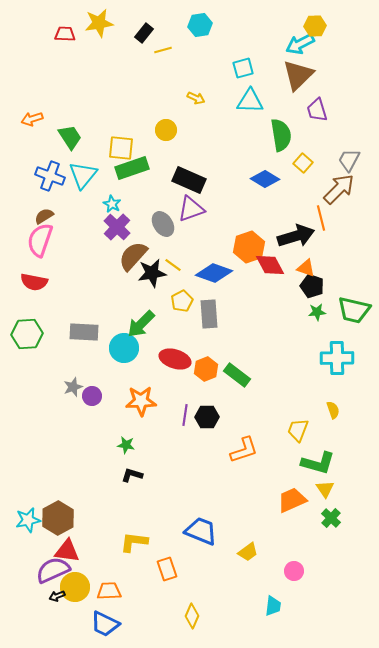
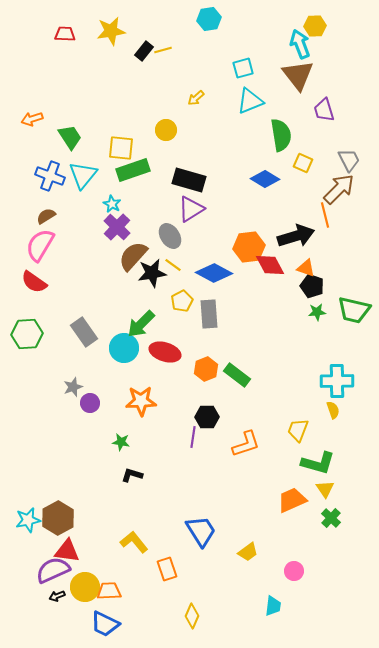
yellow star at (99, 23): moved 12 px right, 8 px down
cyan hexagon at (200, 25): moved 9 px right, 6 px up
black rectangle at (144, 33): moved 18 px down
cyan arrow at (300, 44): rotated 96 degrees clockwise
brown triangle at (298, 75): rotated 24 degrees counterclockwise
yellow arrow at (196, 98): rotated 114 degrees clockwise
cyan triangle at (250, 101): rotated 24 degrees counterclockwise
purple trapezoid at (317, 110): moved 7 px right
gray trapezoid at (349, 160): rotated 125 degrees clockwise
yellow square at (303, 163): rotated 18 degrees counterclockwise
green rectangle at (132, 168): moved 1 px right, 2 px down
black rectangle at (189, 180): rotated 8 degrees counterclockwise
purple triangle at (191, 209): rotated 12 degrees counterclockwise
brown semicircle at (44, 216): moved 2 px right
orange line at (321, 218): moved 4 px right, 3 px up
gray ellipse at (163, 224): moved 7 px right, 12 px down
pink semicircle at (40, 240): moved 5 px down; rotated 12 degrees clockwise
orange hexagon at (249, 247): rotated 12 degrees clockwise
blue diamond at (214, 273): rotated 9 degrees clockwise
red semicircle at (34, 282): rotated 24 degrees clockwise
gray rectangle at (84, 332): rotated 52 degrees clockwise
cyan cross at (337, 358): moved 23 px down
red ellipse at (175, 359): moved 10 px left, 7 px up
purple circle at (92, 396): moved 2 px left, 7 px down
purple line at (185, 415): moved 8 px right, 22 px down
green star at (126, 445): moved 5 px left, 3 px up
orange L-shape at (244, 450): moved 2 px right, 6 px up
blue trapezoid at (201, 531): rotated 36 degrees clockwise
yellow L-shape at (134, 542): rotated 44 degrees clockwise
yellow circle at (75, 587): moved 10 px right
